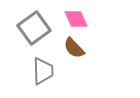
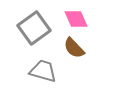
gray trapezoid: rotated 72 degrees counterclockwise
